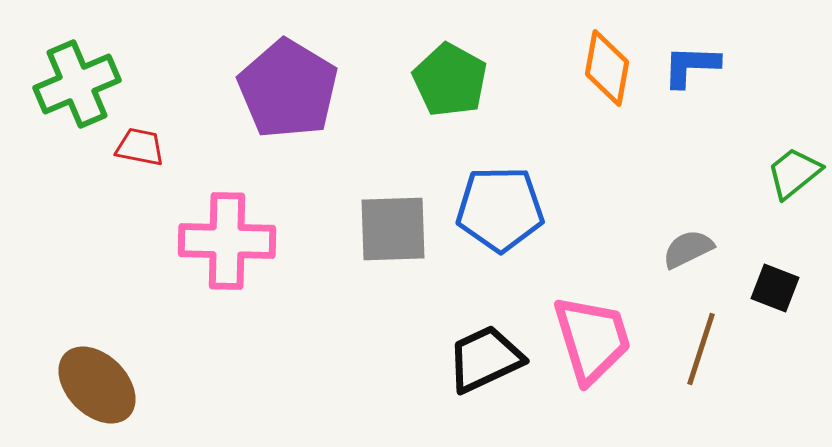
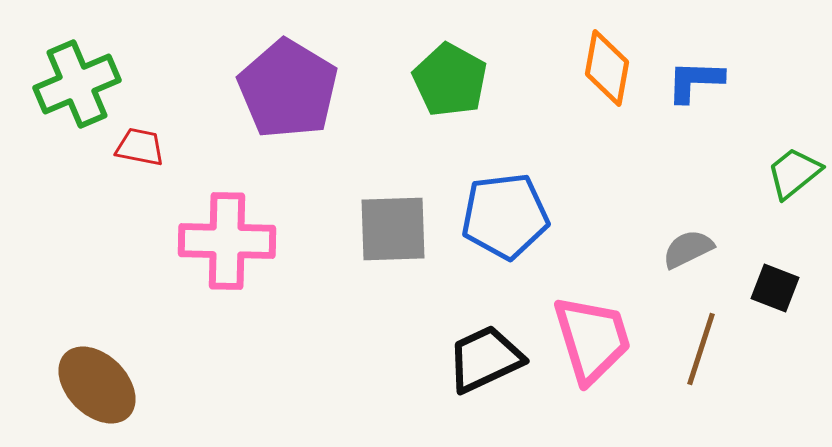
blue L-shape: moved 4 px right, 15 px down
blue pentagon: moved 5 px right, 7 px down; rotated 6 degrees counterclockwise
